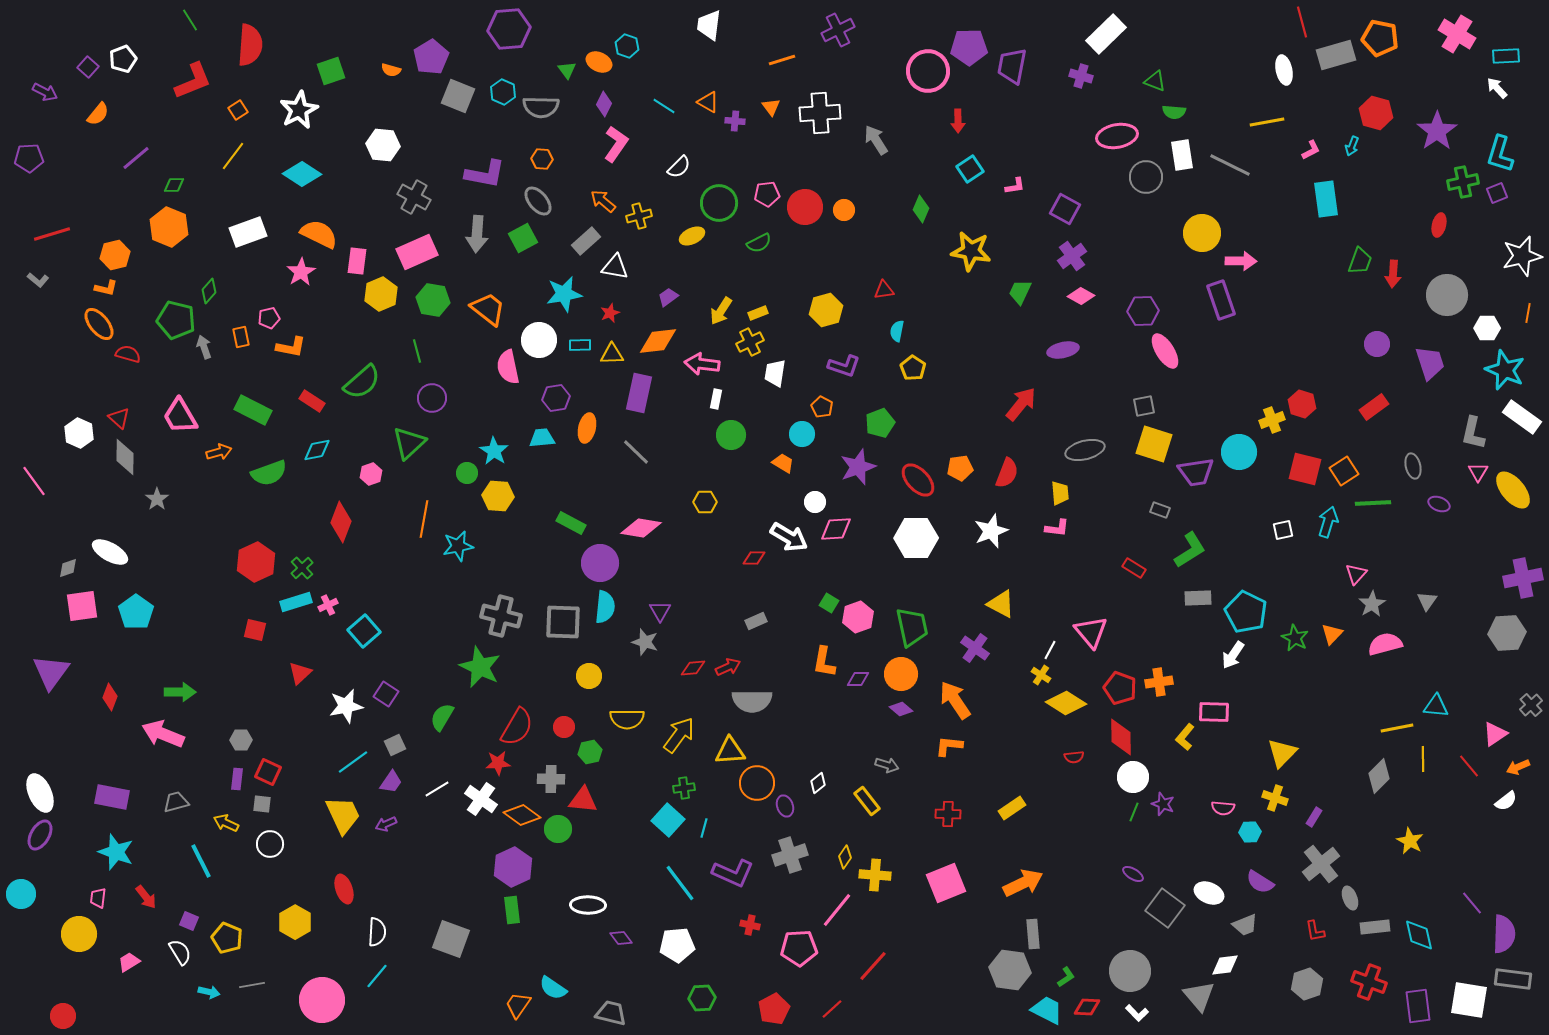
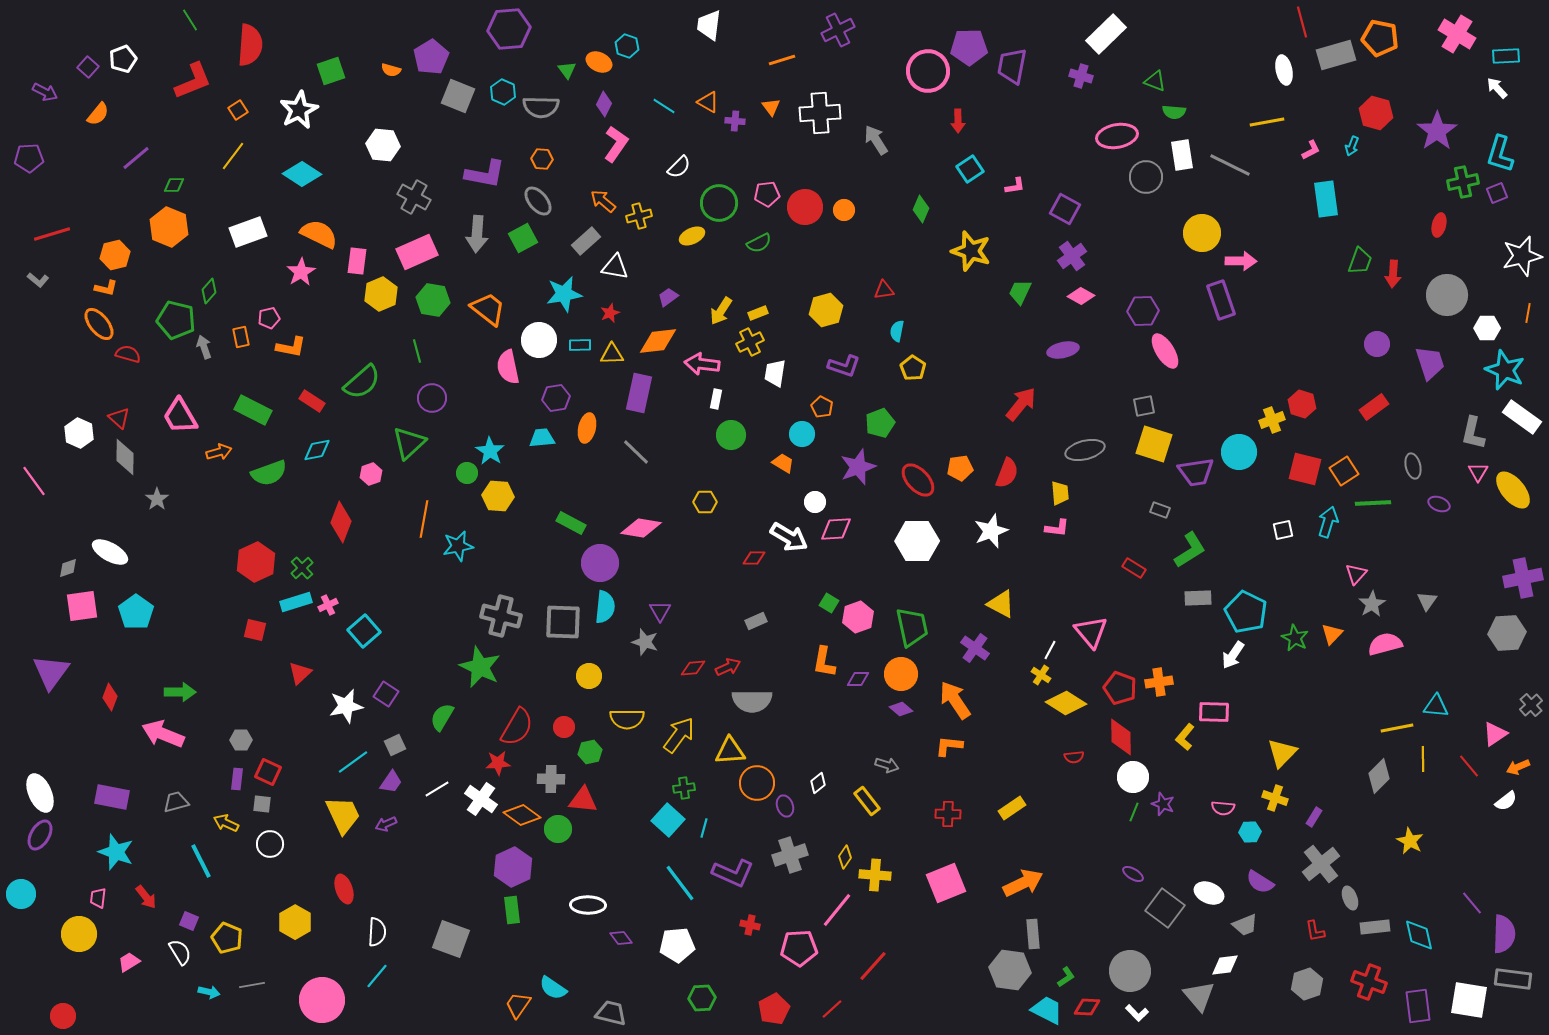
yellow star at (971, 251): rotated 9 degrees clockwise
cyan star at (494, 451): moved 4 px left
white hexagon at (916, 538): moved 1 px right, 3 px down
